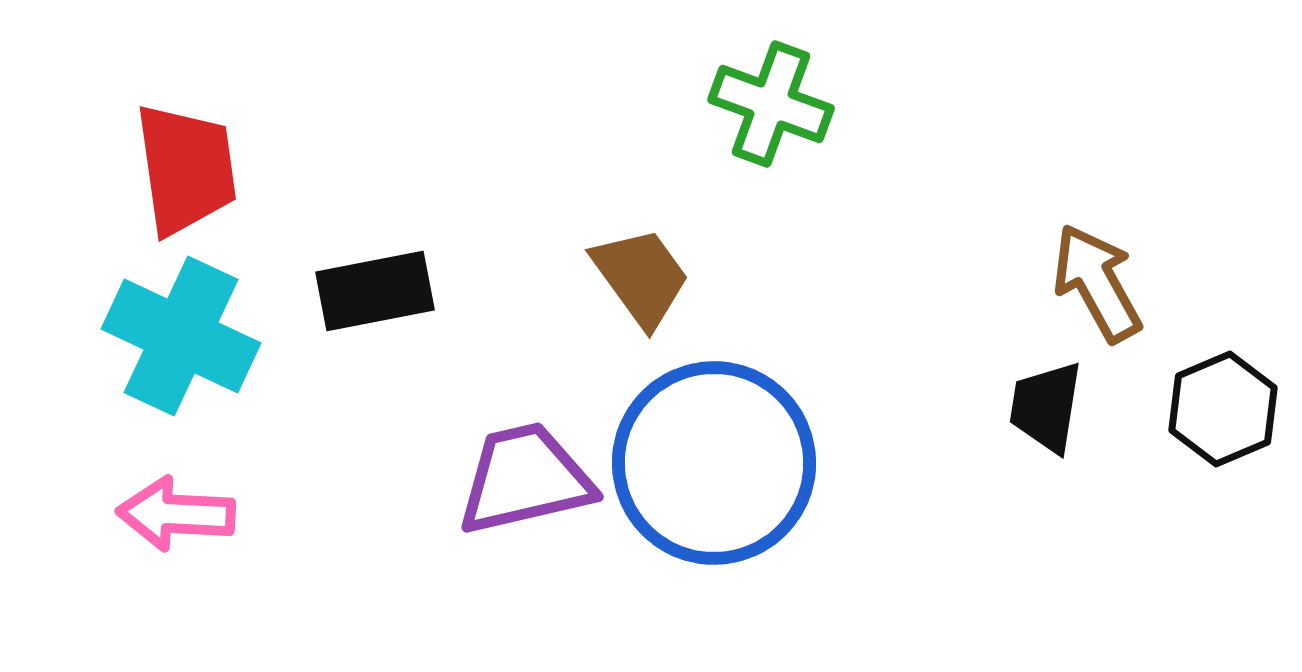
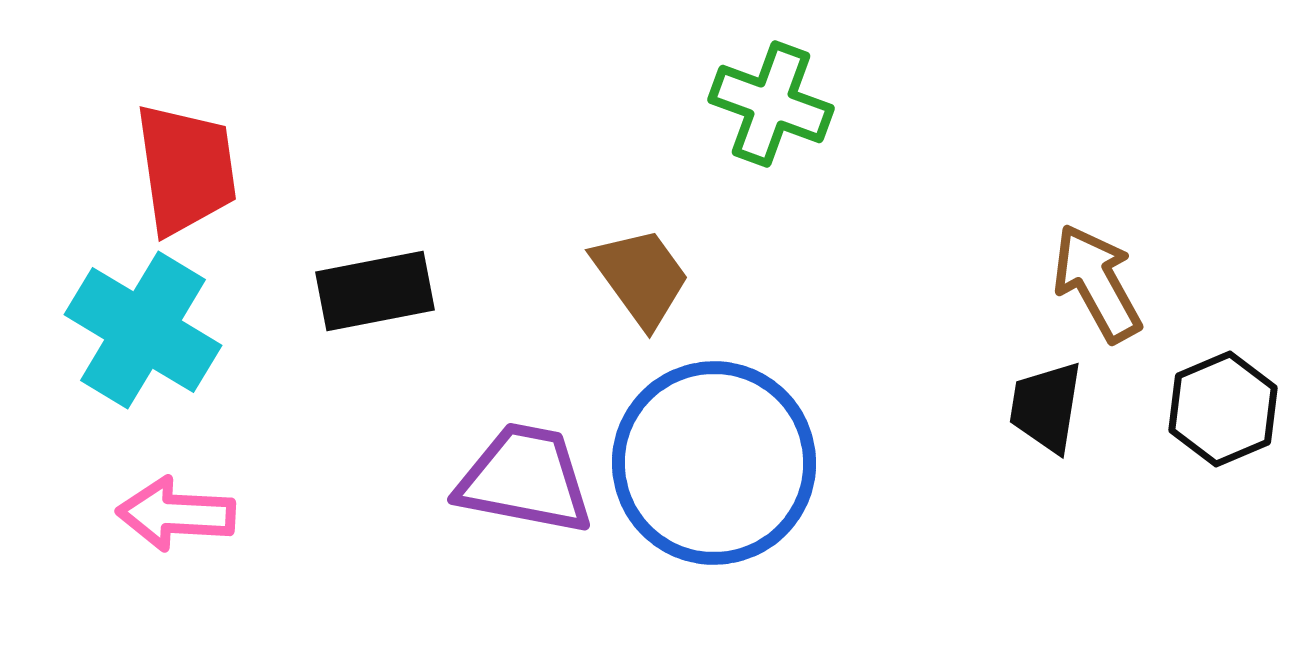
cyan cross: moved 38 px left, 6 px up; rotated 6 degrees clockwise
purple trapezoid: rotated 24 degrees clockwise
